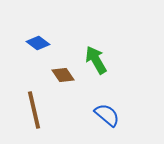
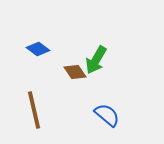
blue diamond: moved 6 px down
green arrow: rotated 120 degrees counterclockwise
brown diamond: moved 12 px right, 3 px up
